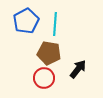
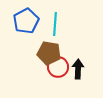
black arrow: rotated 36 degrees counterclockwise
red circle: moved 14 px right, 11 px up
